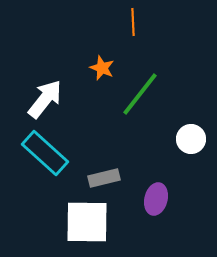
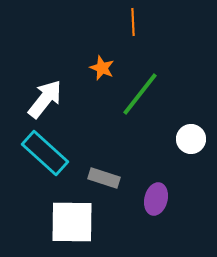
gray rectangle: rotated 32 degrees clockwise
white square: moved 15 px left
